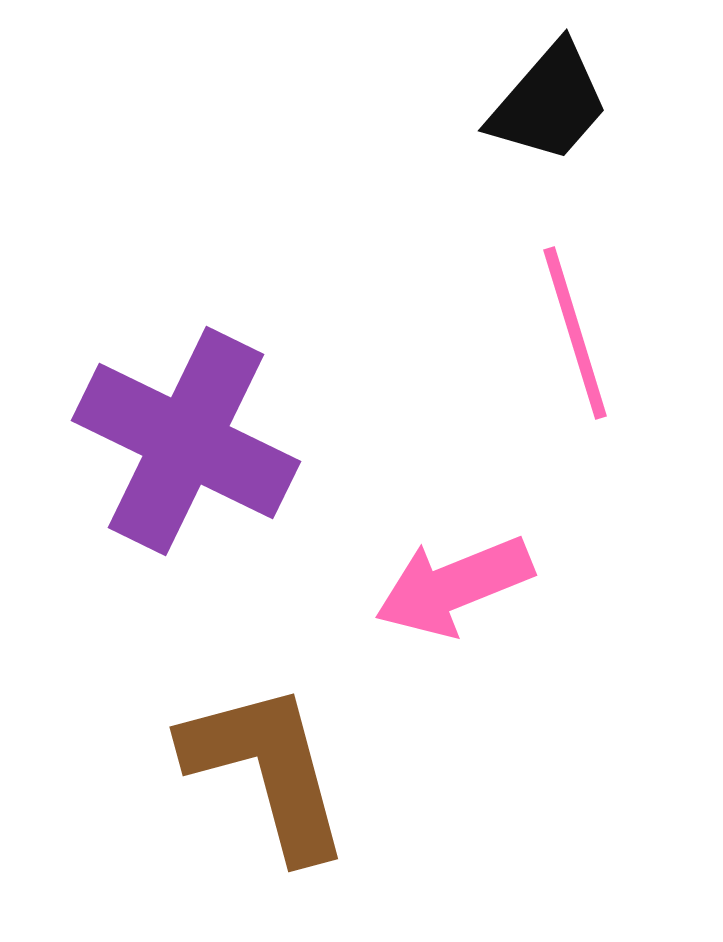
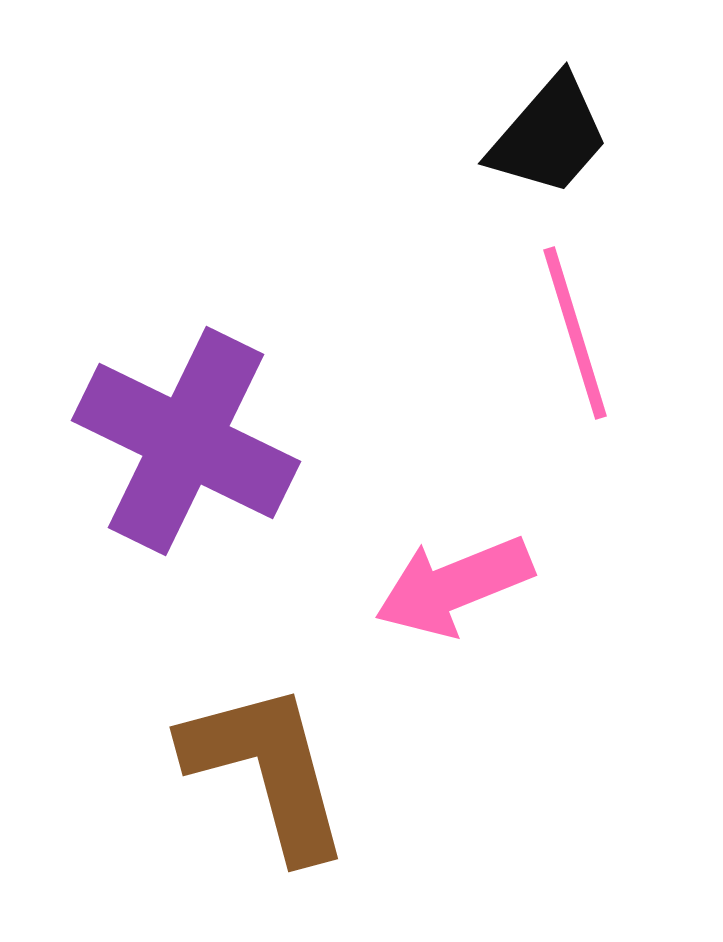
black trapezoid: moved 33 px down
